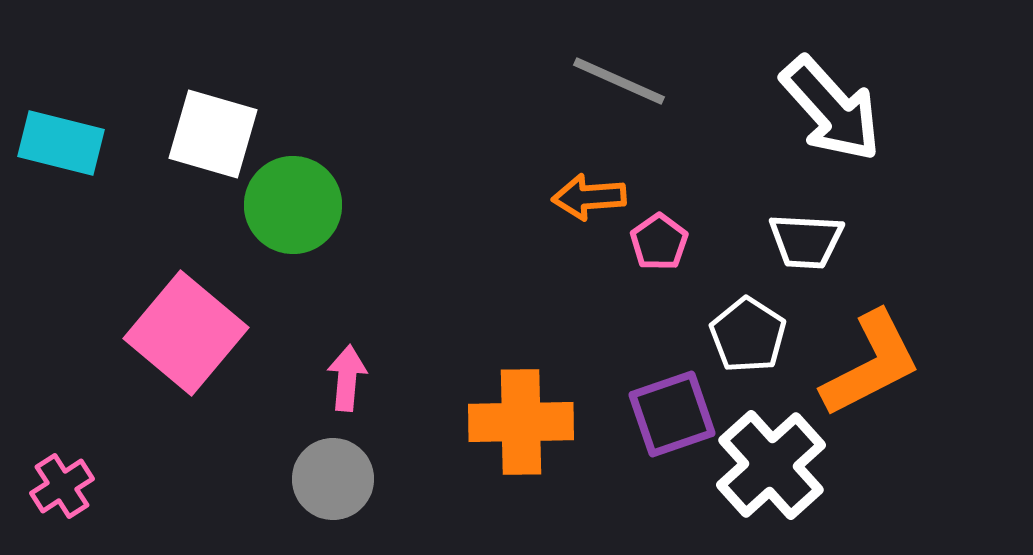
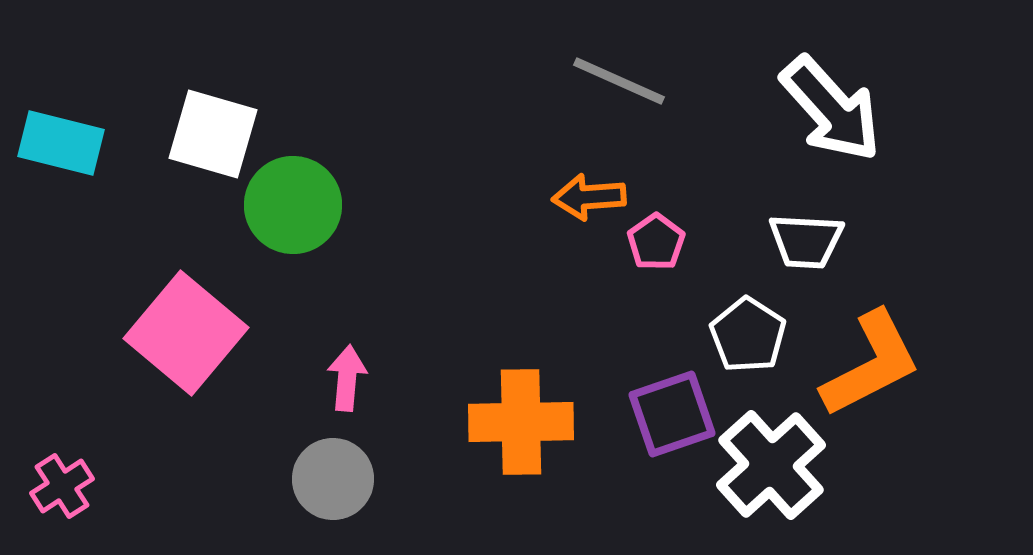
pink pentagon: moved 3 px left
